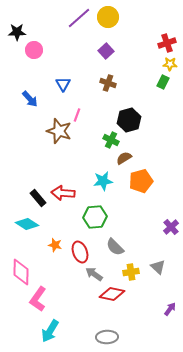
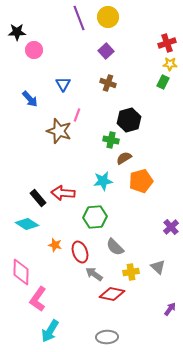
purple line: rotated 70 degrees counterclockwise
green cross: rotated 14 degrees counterclockwise
